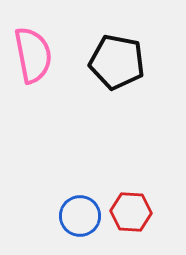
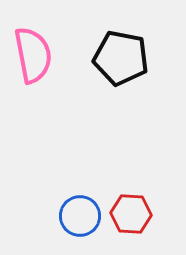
black pentagon: moved 4 px right, 4 px up
red hexagon: moved 2 px down
